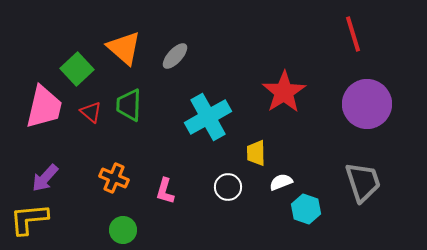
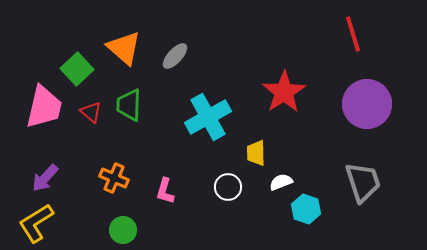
yellow L-shape: moved 7 px right, 4 px down; rotated 27 degrees counterclockwise
